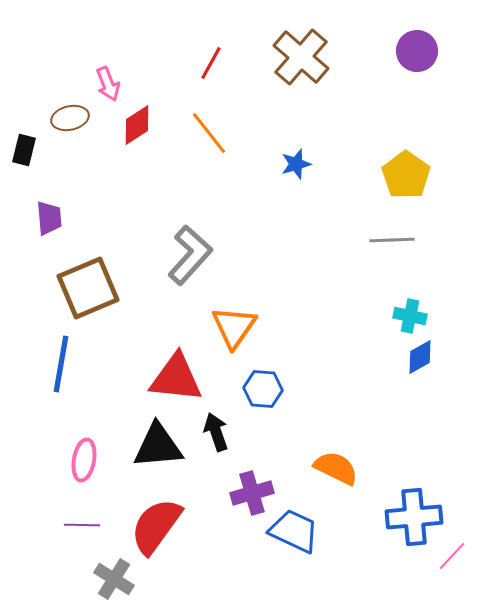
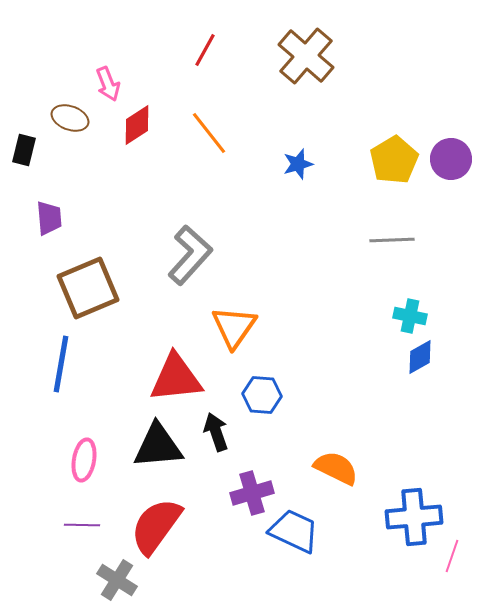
purple circle: moved 34 px right, 108 px down
brown cross: moved 5 px right, 1 px up
red line: moved 6 px left, 13 px up
brown ellipse: rotated 33 degrees clockwise
blue star: moved 2 px right
yellow pentagon: moved 12 px left, 15 px up; rotated 6 degrees clockwise
red triangle: rotated 12 degrees counterclockwise
blue hexagon: moved 1 px left, 6 px down
pink line: rotated 24 degrees counterclockwise
gray cross: moved 3 px right, 1 px down
